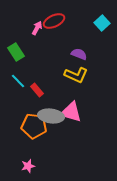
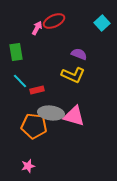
green rectangle: rotated 24 degrees clockwise
yellow L-shape: moved 3 px left
cyan line: moved 2 px right
red rectangle: rotated 64 degrees counterclockwise
pink triangle: moved 3 px right, 4 px down
gray ellipse: moved 3 px up
